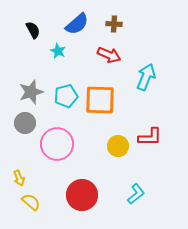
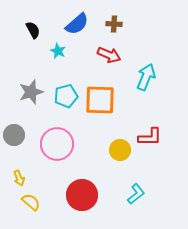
gray circle: moved 11 px left, 12 px down
yellow circle: moved 2 px right, 4 px down
